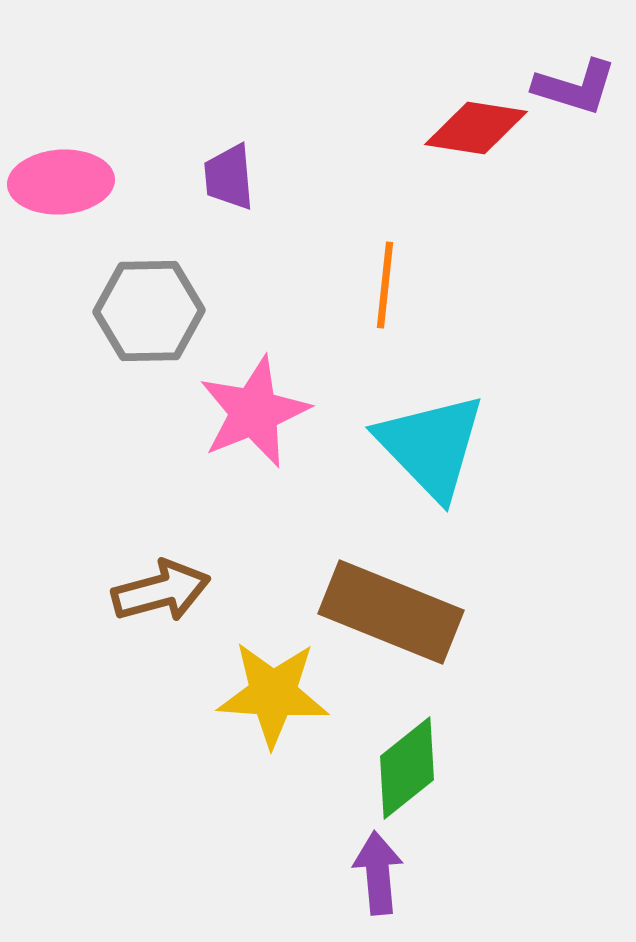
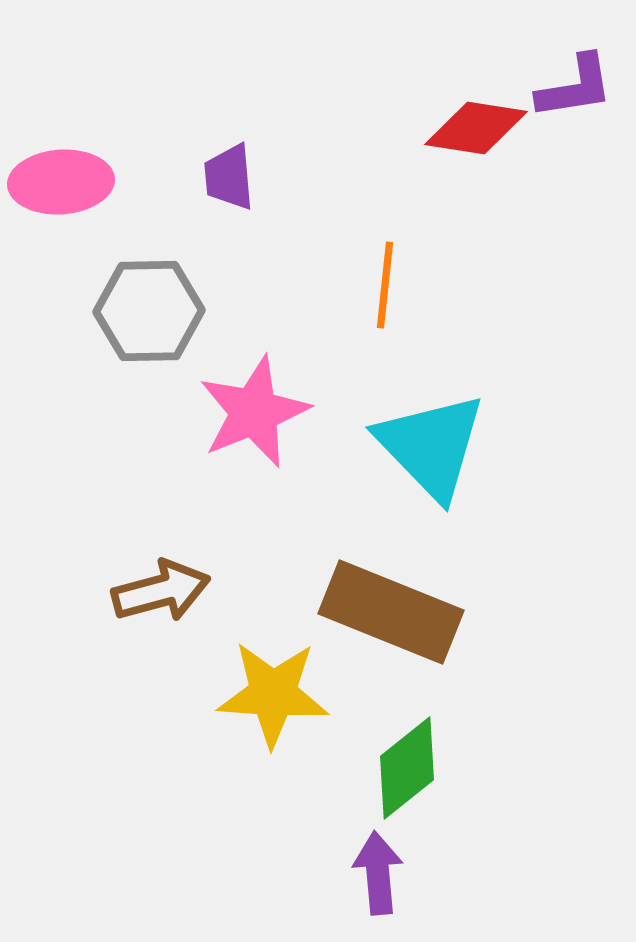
purple L-shape: rotated 26 degrees counterclockwise
